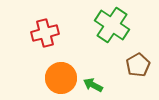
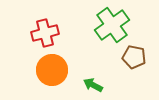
green cross: rotated 20 degrees clockwise
brown pentagon: moved 4 px left, 8 px up; rotated 30 degrees counterclockwise
orange circle: moved 9 px left, 8 px up
